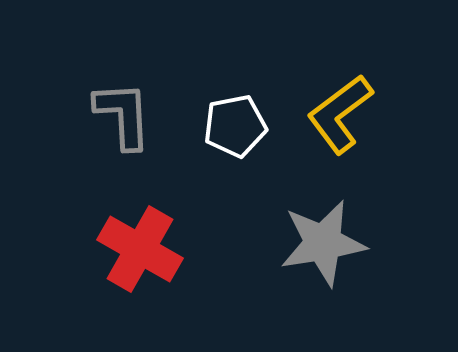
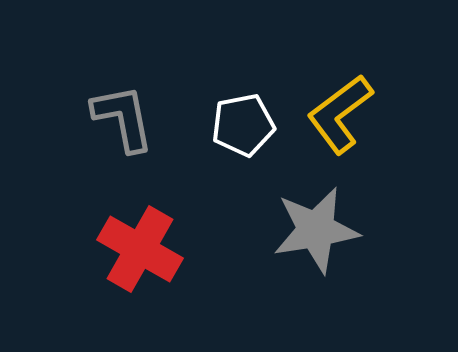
gray L-shape: moved 3 px down; rotated 8 degrees counterclockwise
white pentagon: moved 8 px right, 1 px up
gray star: moved 7 px left, 13 px up
